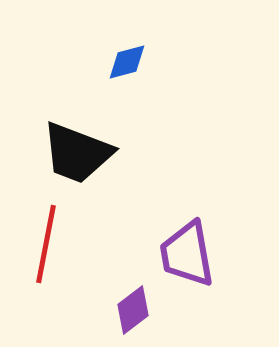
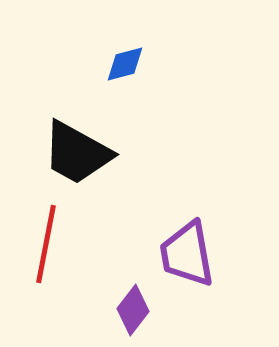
blue diamond: moved 2 px left, 2 px down
black trapezoid: rotated 8 degrees clockwise
purple diamond: rotated 15 degrees counterclockwise
